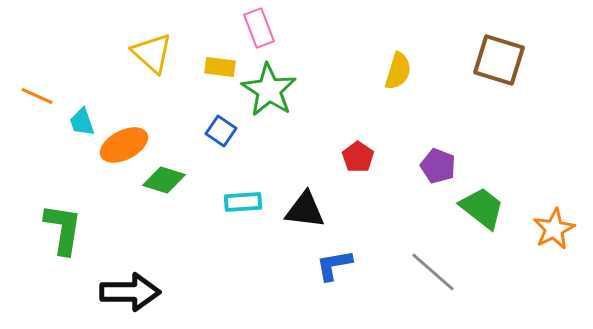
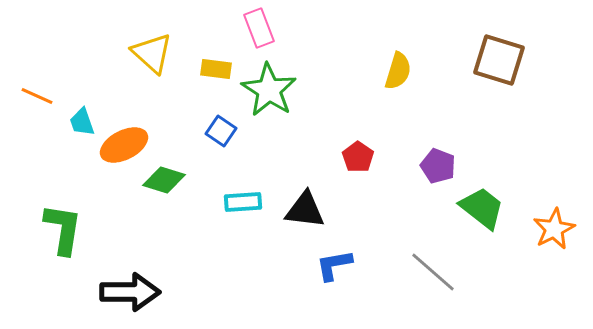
yellow rectangle: moved 4 px left, 2 px down
